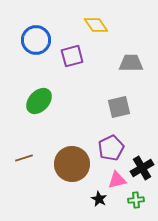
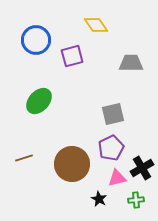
gray square: moved 6 px left, 7 px down
pink triangle: moved 2 px up
